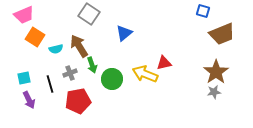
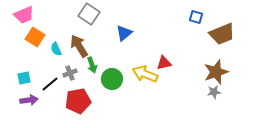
blue square: moved 7 px left, 6 px down
cyan semicircle: rotated 80 degrees clockwise
brown star: rotated 15 degrees clockwise
black line: rotated 66 degrees clockwise
purple arrow: rotated 72 degrees counterclockwise
